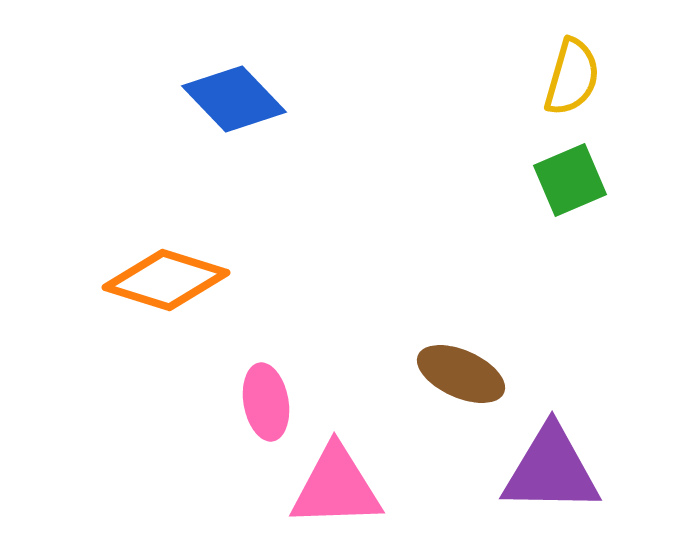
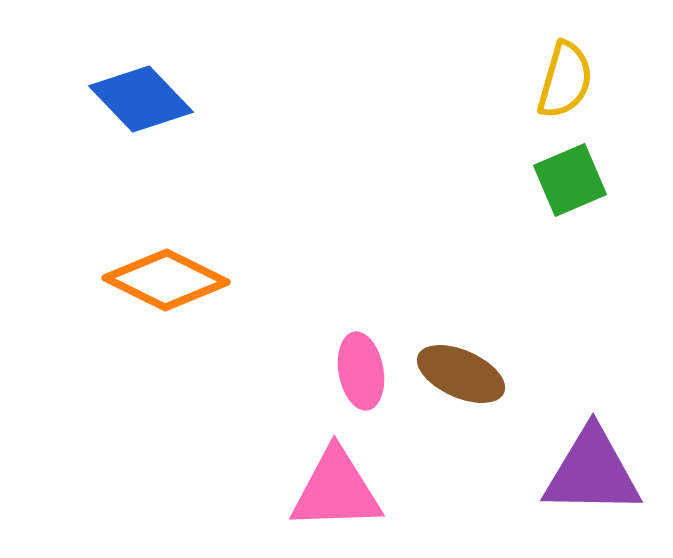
yellow semicircle: moved 7 px left, 3 px down
blue diamond: moved 93 px left
orange diamond: rotated 9 degrees clockwise
pink ellipse: moved 95 px right, 31 px up
purple triangle: moved 41 px right, 2 px down
pink triangle: moved 3 px down
